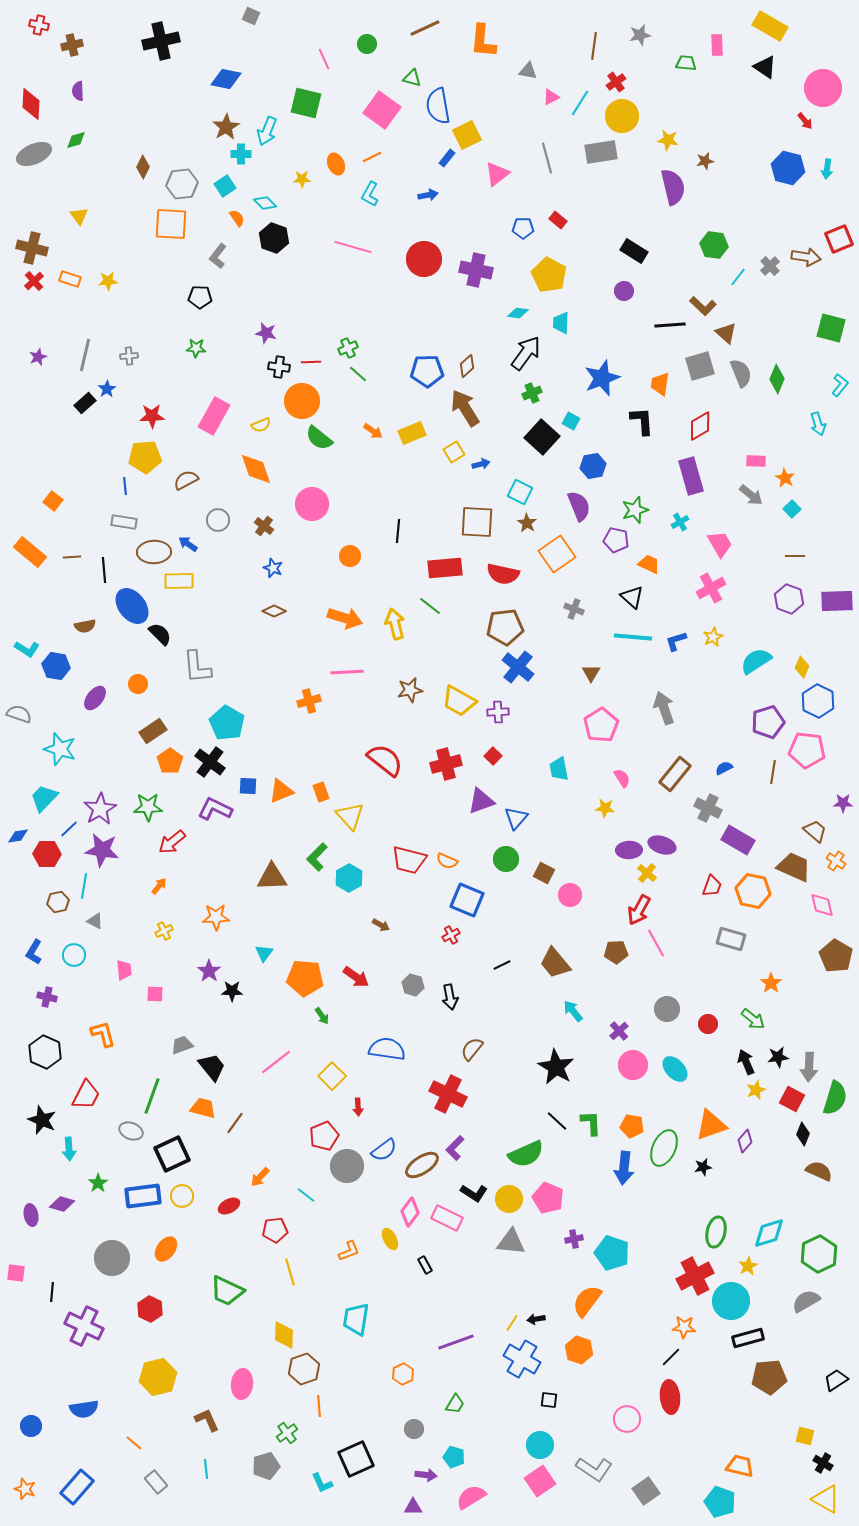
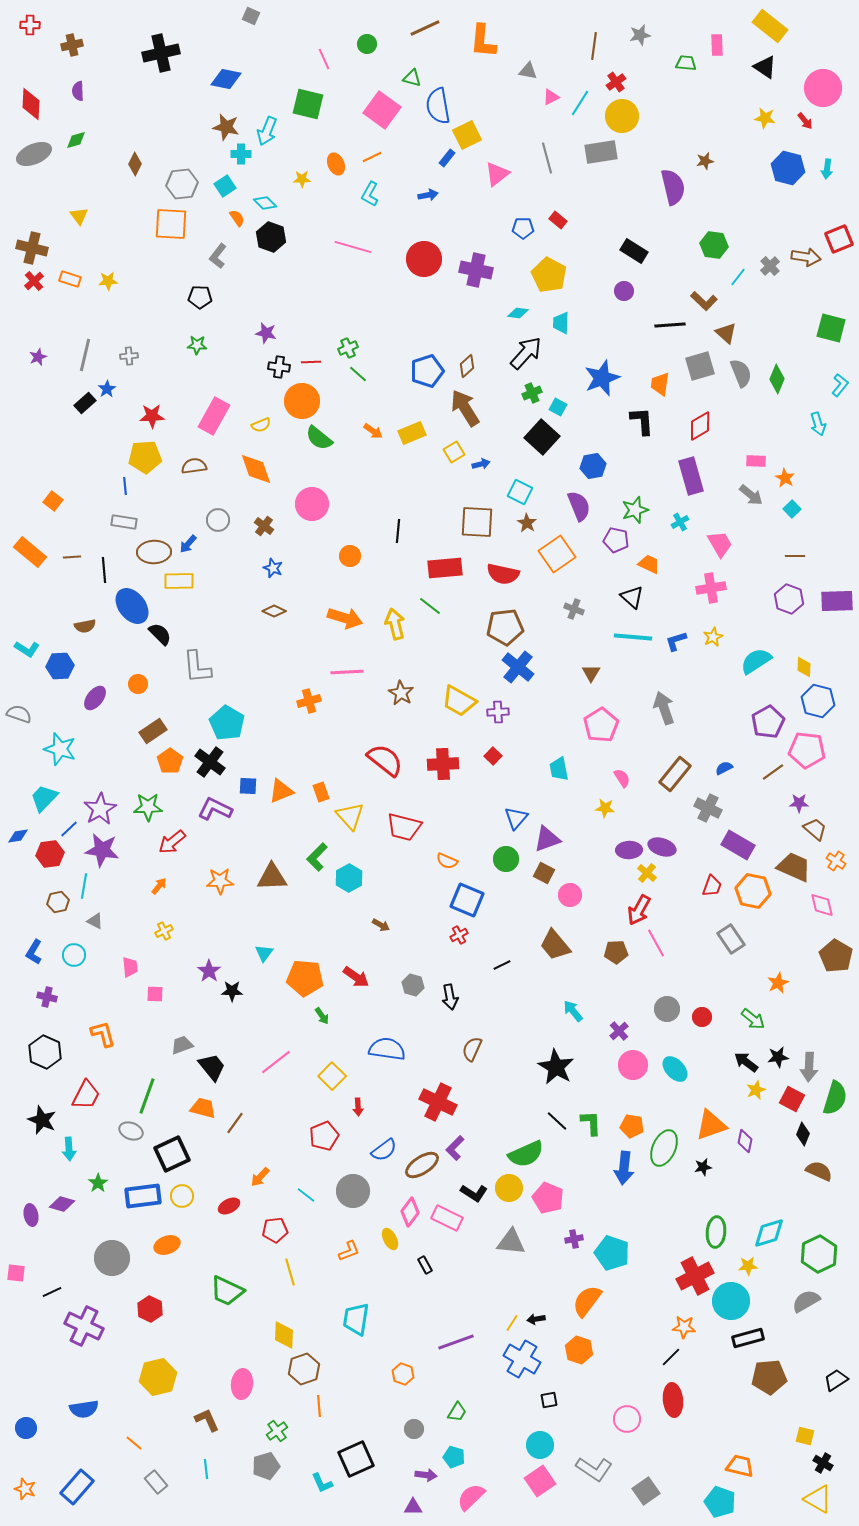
red cross at (39, 25): moved 9 px left; rotated 12 degrees counterclockwise
yellow rectangle at (770, 26): rotated 8 degrees clockwise
black cross at (161, 41): moved 12 px down
green square at (306, 103): moved 2 px right, 1 px down
brown star at (226, 127): rotated 28 degrees counterclockwise
yellow star at (668, 140): moved 97 px right, 22 px up
brown diamond at (143, 167): moved 8 px left, 3 px up
black hexagon at (274, 238): moved 3 px left, 1 px up
brown L-shape at (703, 306): moved 1 px right, 5 px up
green star at (196, 348): moved 1 px right, 3 px up
black arrow at (526, 353): rotated 6 degrees clockwise
blue pentagon at (427, 371): rotated 16 degrees counterclockwise
cyan square at (571, 421): moved 13 px left, 14 px up
brown semicircle at (186, 480): moved 8 px right, 14 px up; rotated 20 degrees clockwise
blue arrow at (188, 544): rotated 84 degrees counterclockwise
pink cross at (711, 588): rotated 20 degrees clockwise
blue hexagon at (56, 666): moved 4 px right; rotated 12 degrees counterclockwise
yellow diamond at (802, 667): moved 2 px right; rotated 20 degrees counterclockwise
brown star at (410, 690): moved 9 px left, 3 px down; rotated 30 degrees counterclockwise
blue hexagon at (818, 701): rotated 12 degrees counterclockwise
purple pentagon at (768, 722): rotated 12 degrees counterclockwise
red cross at (446, 764): moved 3 px left; rotated 12 degrees clockwise
brown line at (773, 772): rotated 45 degrees clockwise
purple triangle at (481, 801): moved 66 px right, 38 px down
purple star at (843, 803): moved 44 px left
brown trapezoid at (815, 831): moved 2 px up
purple rectangle at (738, 840): moved 5 px down
purple ellipse at (662, 845): moved 2 px down
red hexagon at (47, 854): moved 3 px right; rotated 8 degrees counterclockwise
red trapezoid at (409, 860): moved 5 px left, 33 px up
orange star at (216, 917): moved 4 px right, 36 px up
red cross at (451, 935): moved 8 px right
gray rectangle at (731, 939): rotated 40 degrees clockwise
brown trapezoid at (555, 963): moved 18 px up
pink trapezoid at (124, 970): moved 6 px right, 3 px up
orange star at (771, 983): moved 7 px right; rotated 10 degrees clockwise
red circle at (708, 1024): moved 6 px left, 7 px up
brown semicircle at (472, 1049): rotated 15 degrees counterclockwise
black arrow at (746, 1062): rotated 30 degrees counterclockwise
red cross at (448, 1094): moved 10 px left, 8 px down
green line at (152, 1096): moved 5 px left
purple diamond at (745, 1141): rotated 30 degrees counterclockwise
gray circle at (347, 1166): moved 6 px right, 25 px down
yellow circle at (509, 1199): moved 11 px up
green ellipse at (716, 1232): rotated 8 degrees counterclockwise
orange ellipse at (166, 1249): moved 1 px right, 4 px up; rotated 35 degrees clockwise
yellow star at (748, 1266): rotated 24 degrees clockwise
black line at (52, 1292): rotated 60 degrees clockwise
orange hexagon at (403, 1374): rotated 15 degrees counterclockwise
red ellipse at (670, 1397): moved 3 px right, 3 px down
black square at (549, 1400): rotated 18 degrees counterclockwise
green trapezoid at (455, 1404): moved 2 px right, 8 px down
blue circle at (31, 1426): moved 5 px left, 2 px down
green cross at (287, 1433): moved 10 px left, 2 px up
pink semicircle at (471, 1497): rotated 12 degrees counterclockwise
yellow triangle at (826, 1499): moved 8 px left
